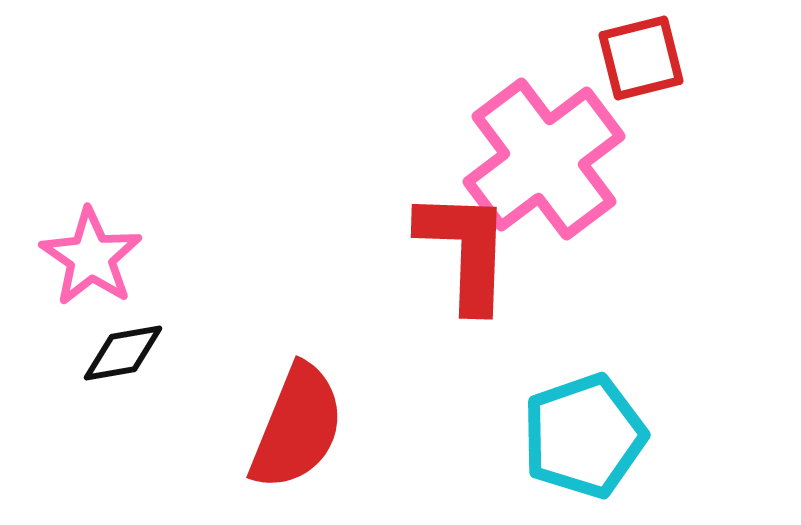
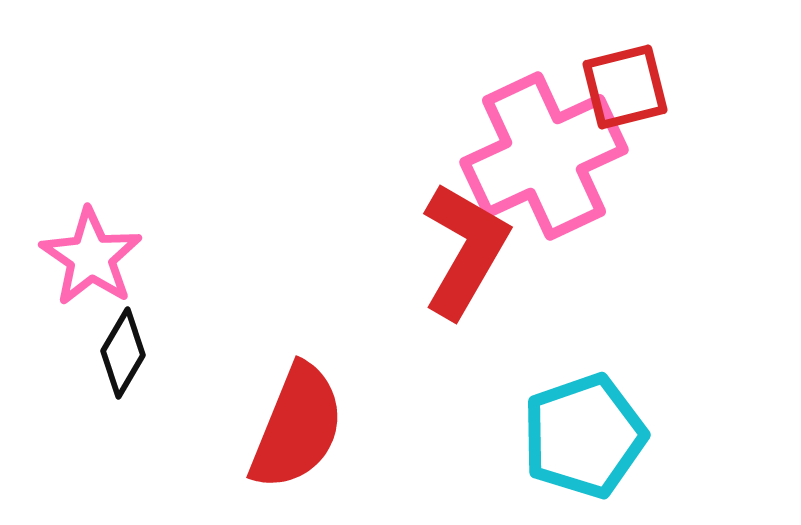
red square: moved 16 px left, 29 px down
pink cross: moved 3 px up; rotated 12 degrees clockwise
red L-shape: rotated 28 degrees clockwise
black diamond: rotated 50 degrees counterclockwise
